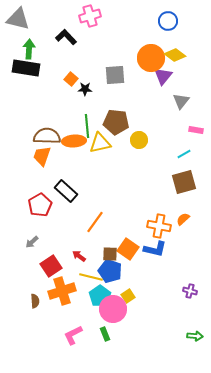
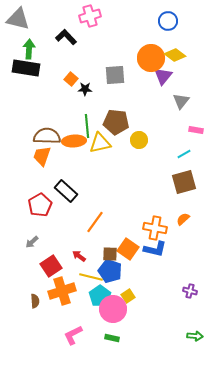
orange cross at (159, 226): moved 4 px left, 2 px down
green rectangle at (105, 334): moved 7 px right, 4 px down; rotated 56 degrees counterclockwise
